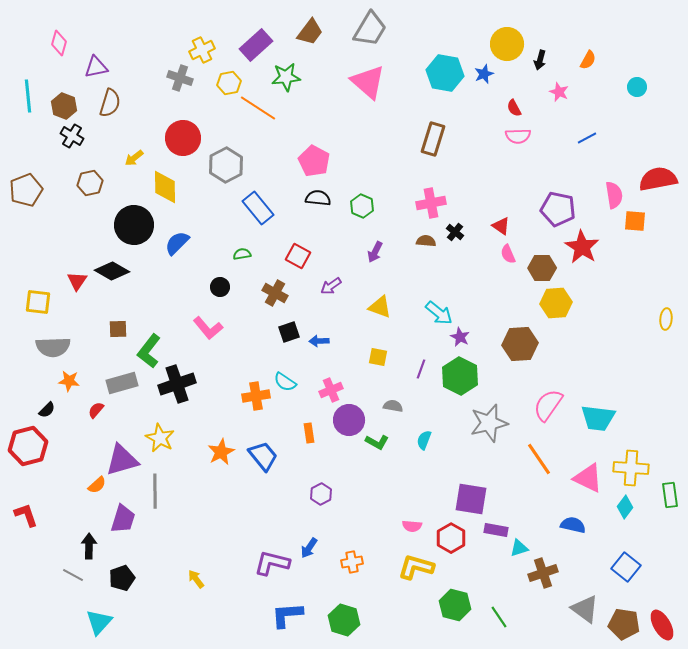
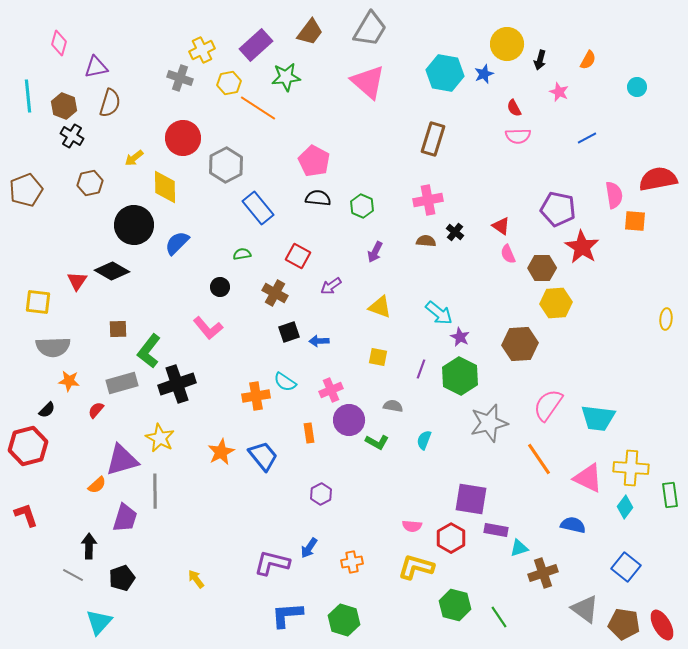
pink cross at (431, 203): moved 3 px left, 3 px up
purple trapezoid at (123, 519): moved 2 px right, 1 px up
